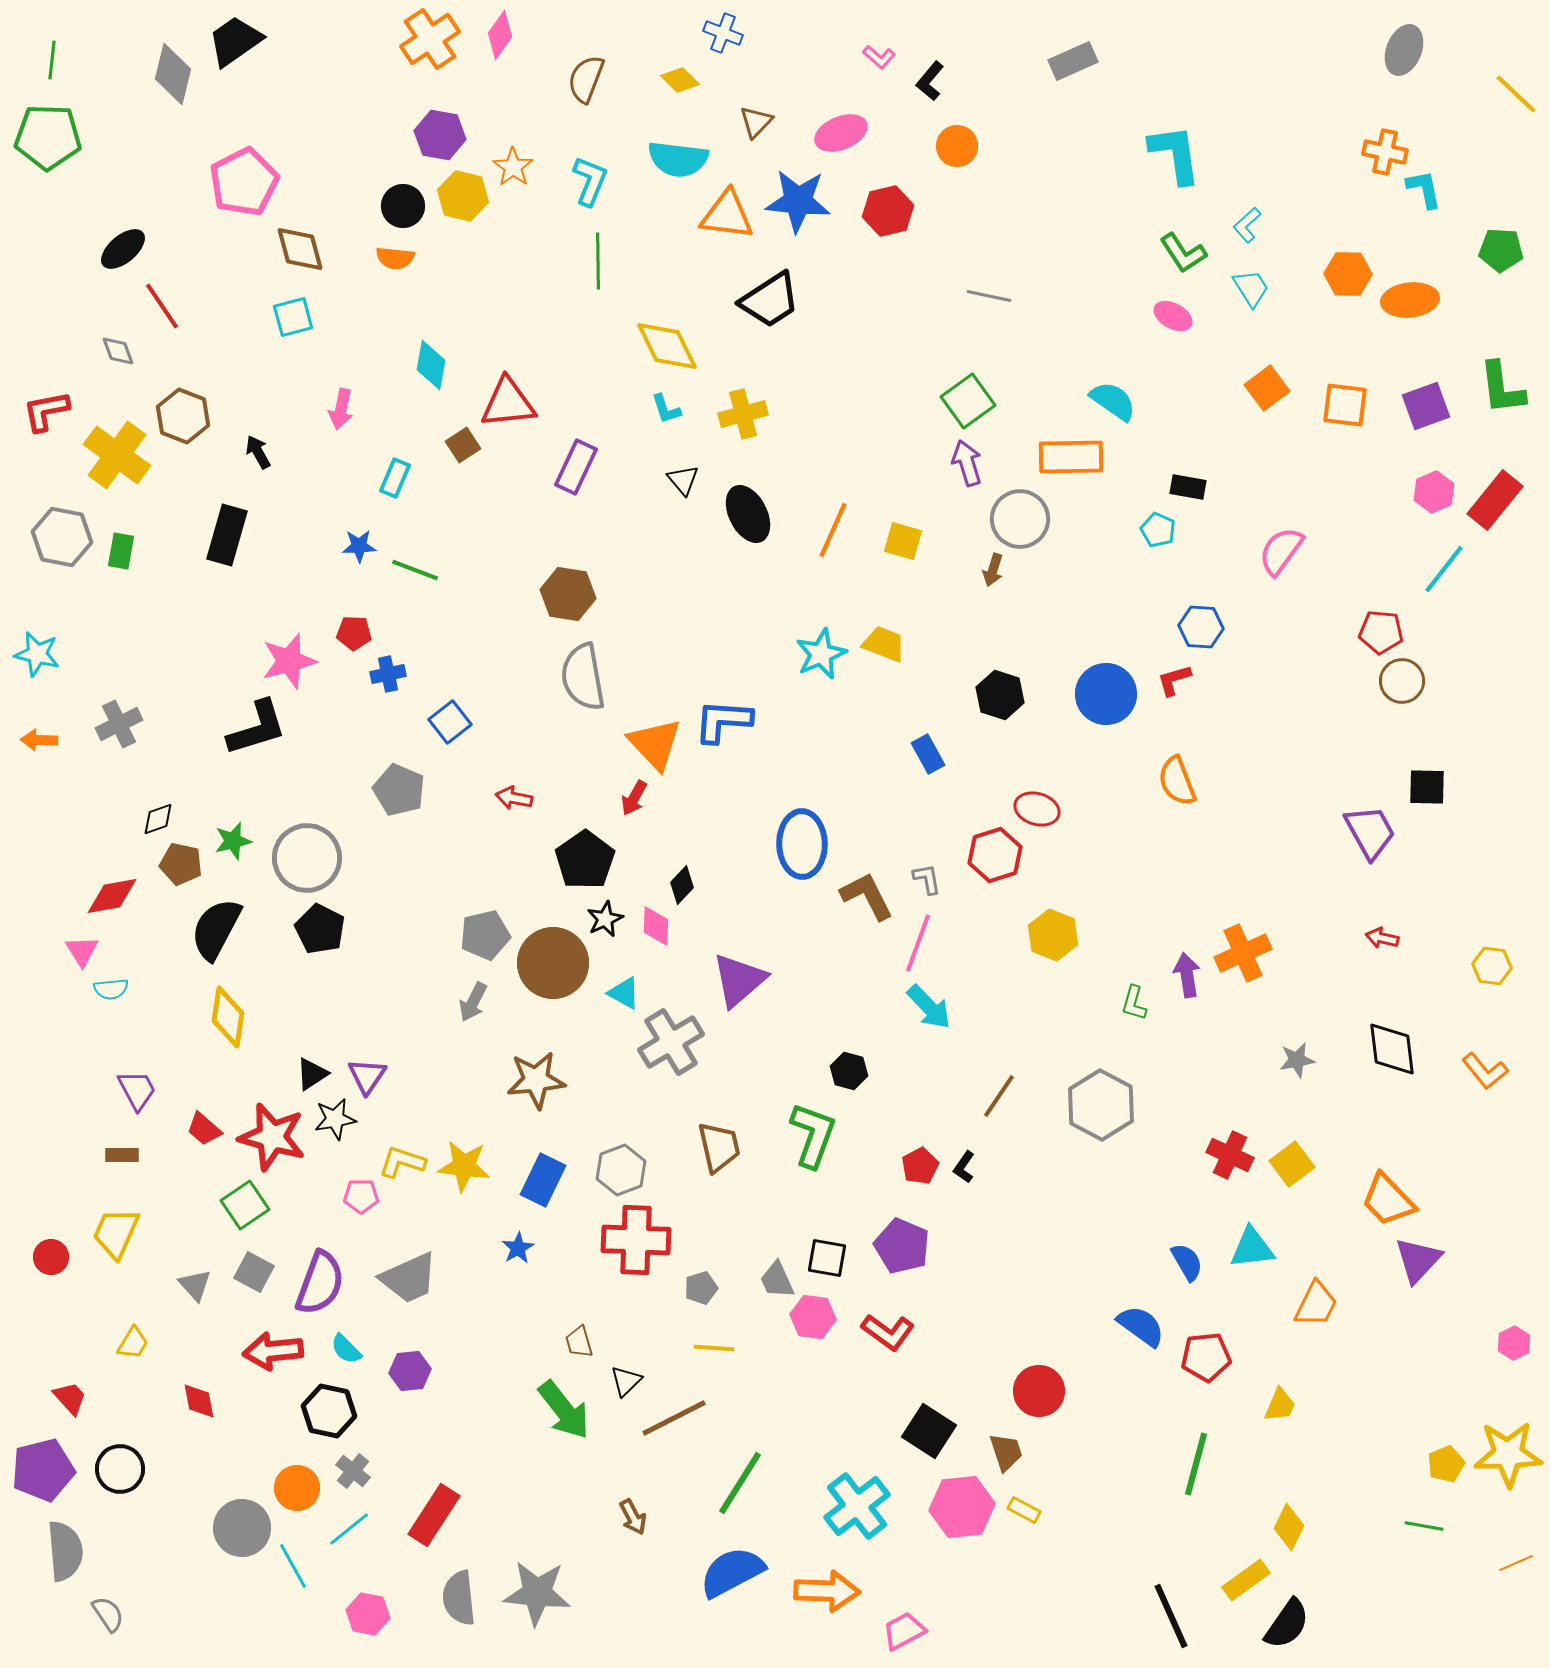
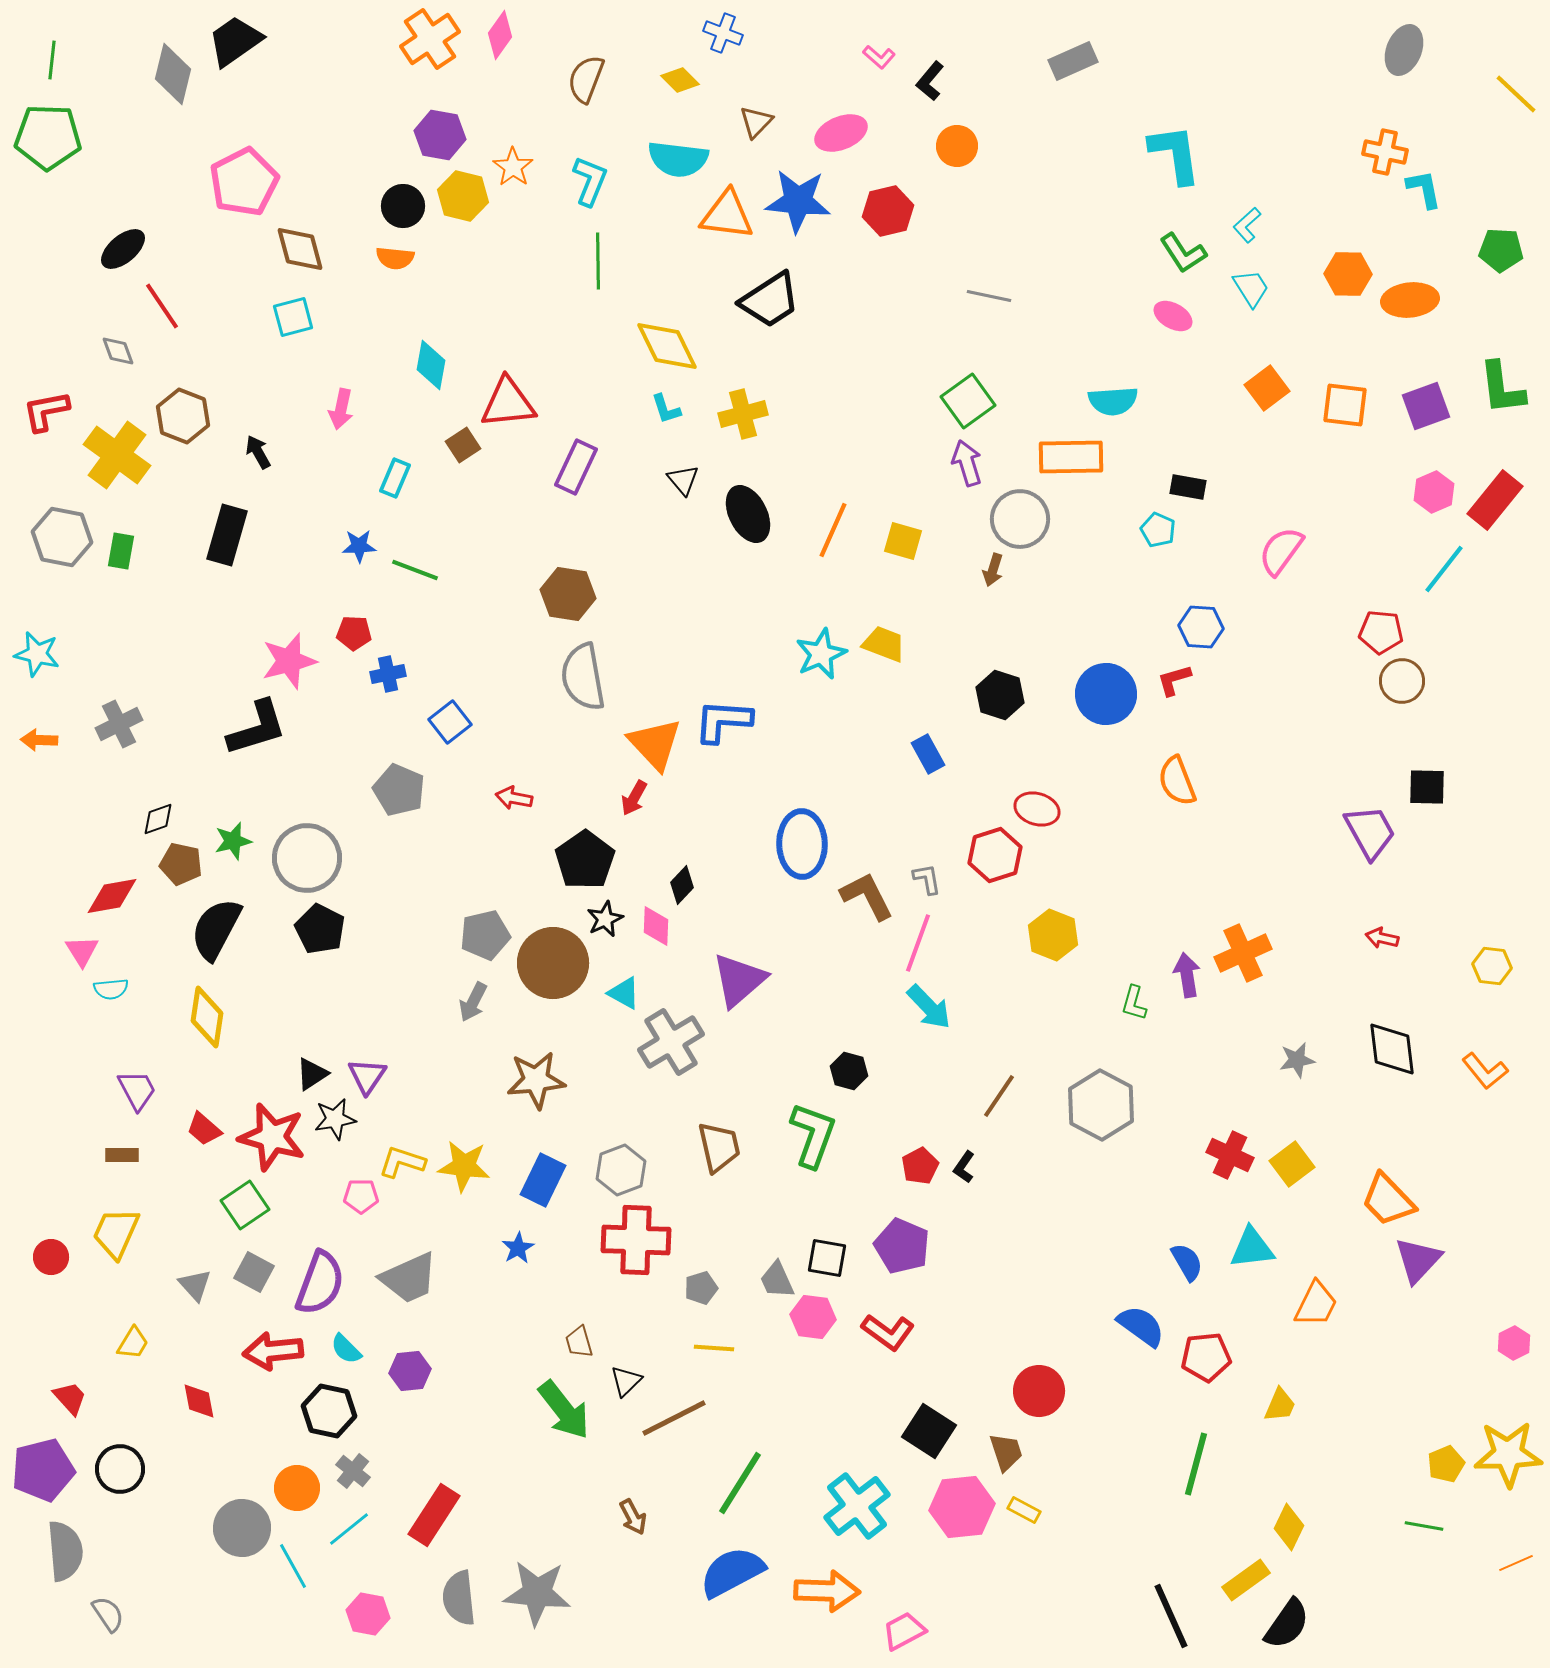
cyan semicircle at (1113, 401): rotated 141 degrees clockwise
yellow diamond at (228, 1017): moved 21 px left
